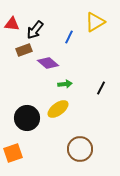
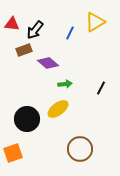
blue line: moved 1 px right, 4 px up
black circle: moved 1 px down
